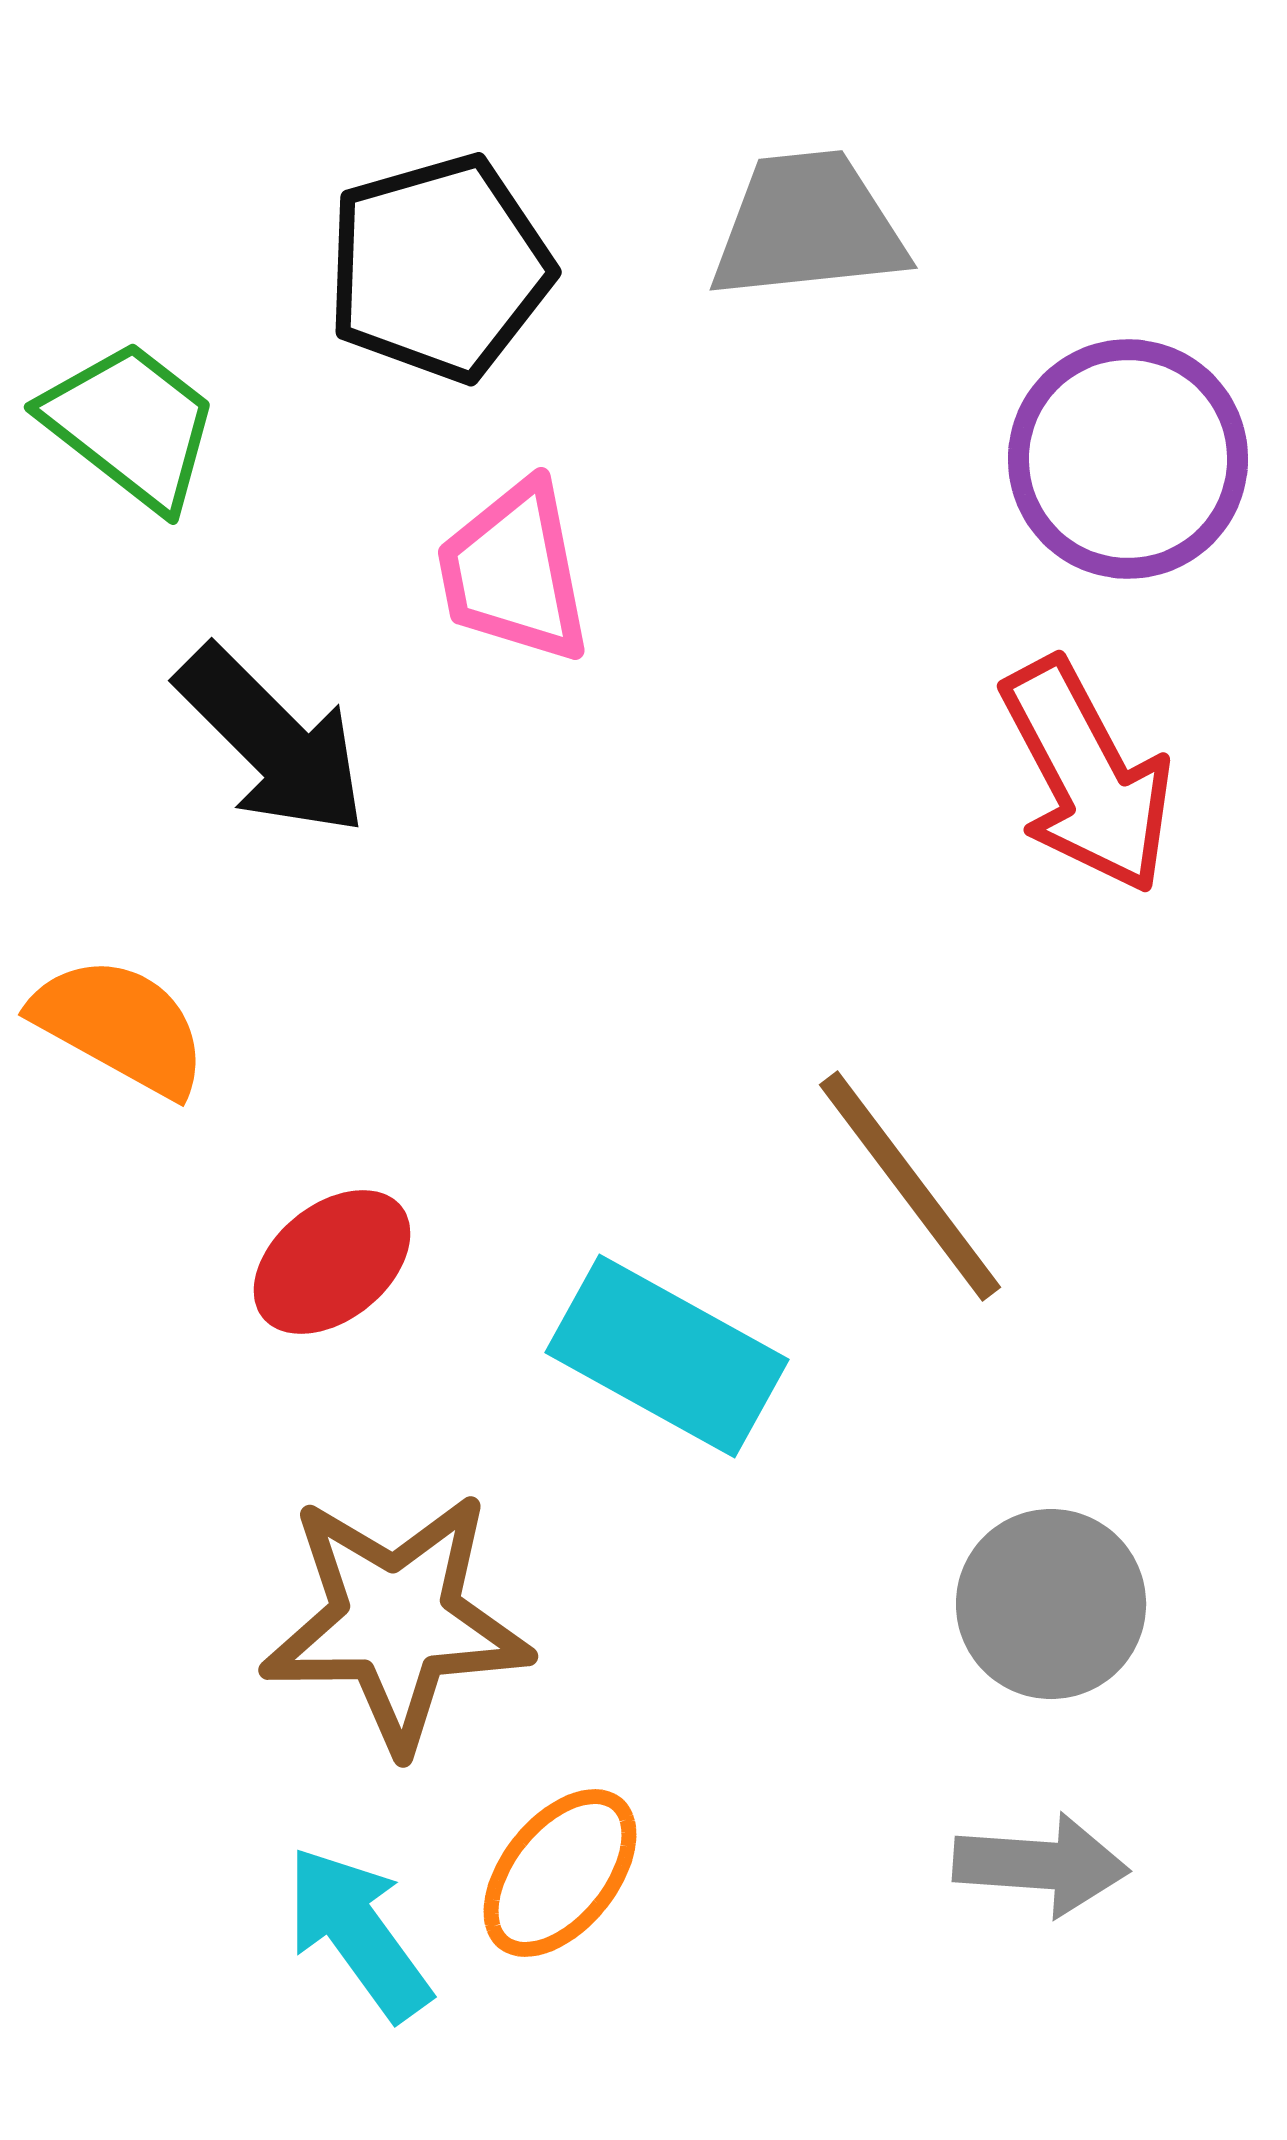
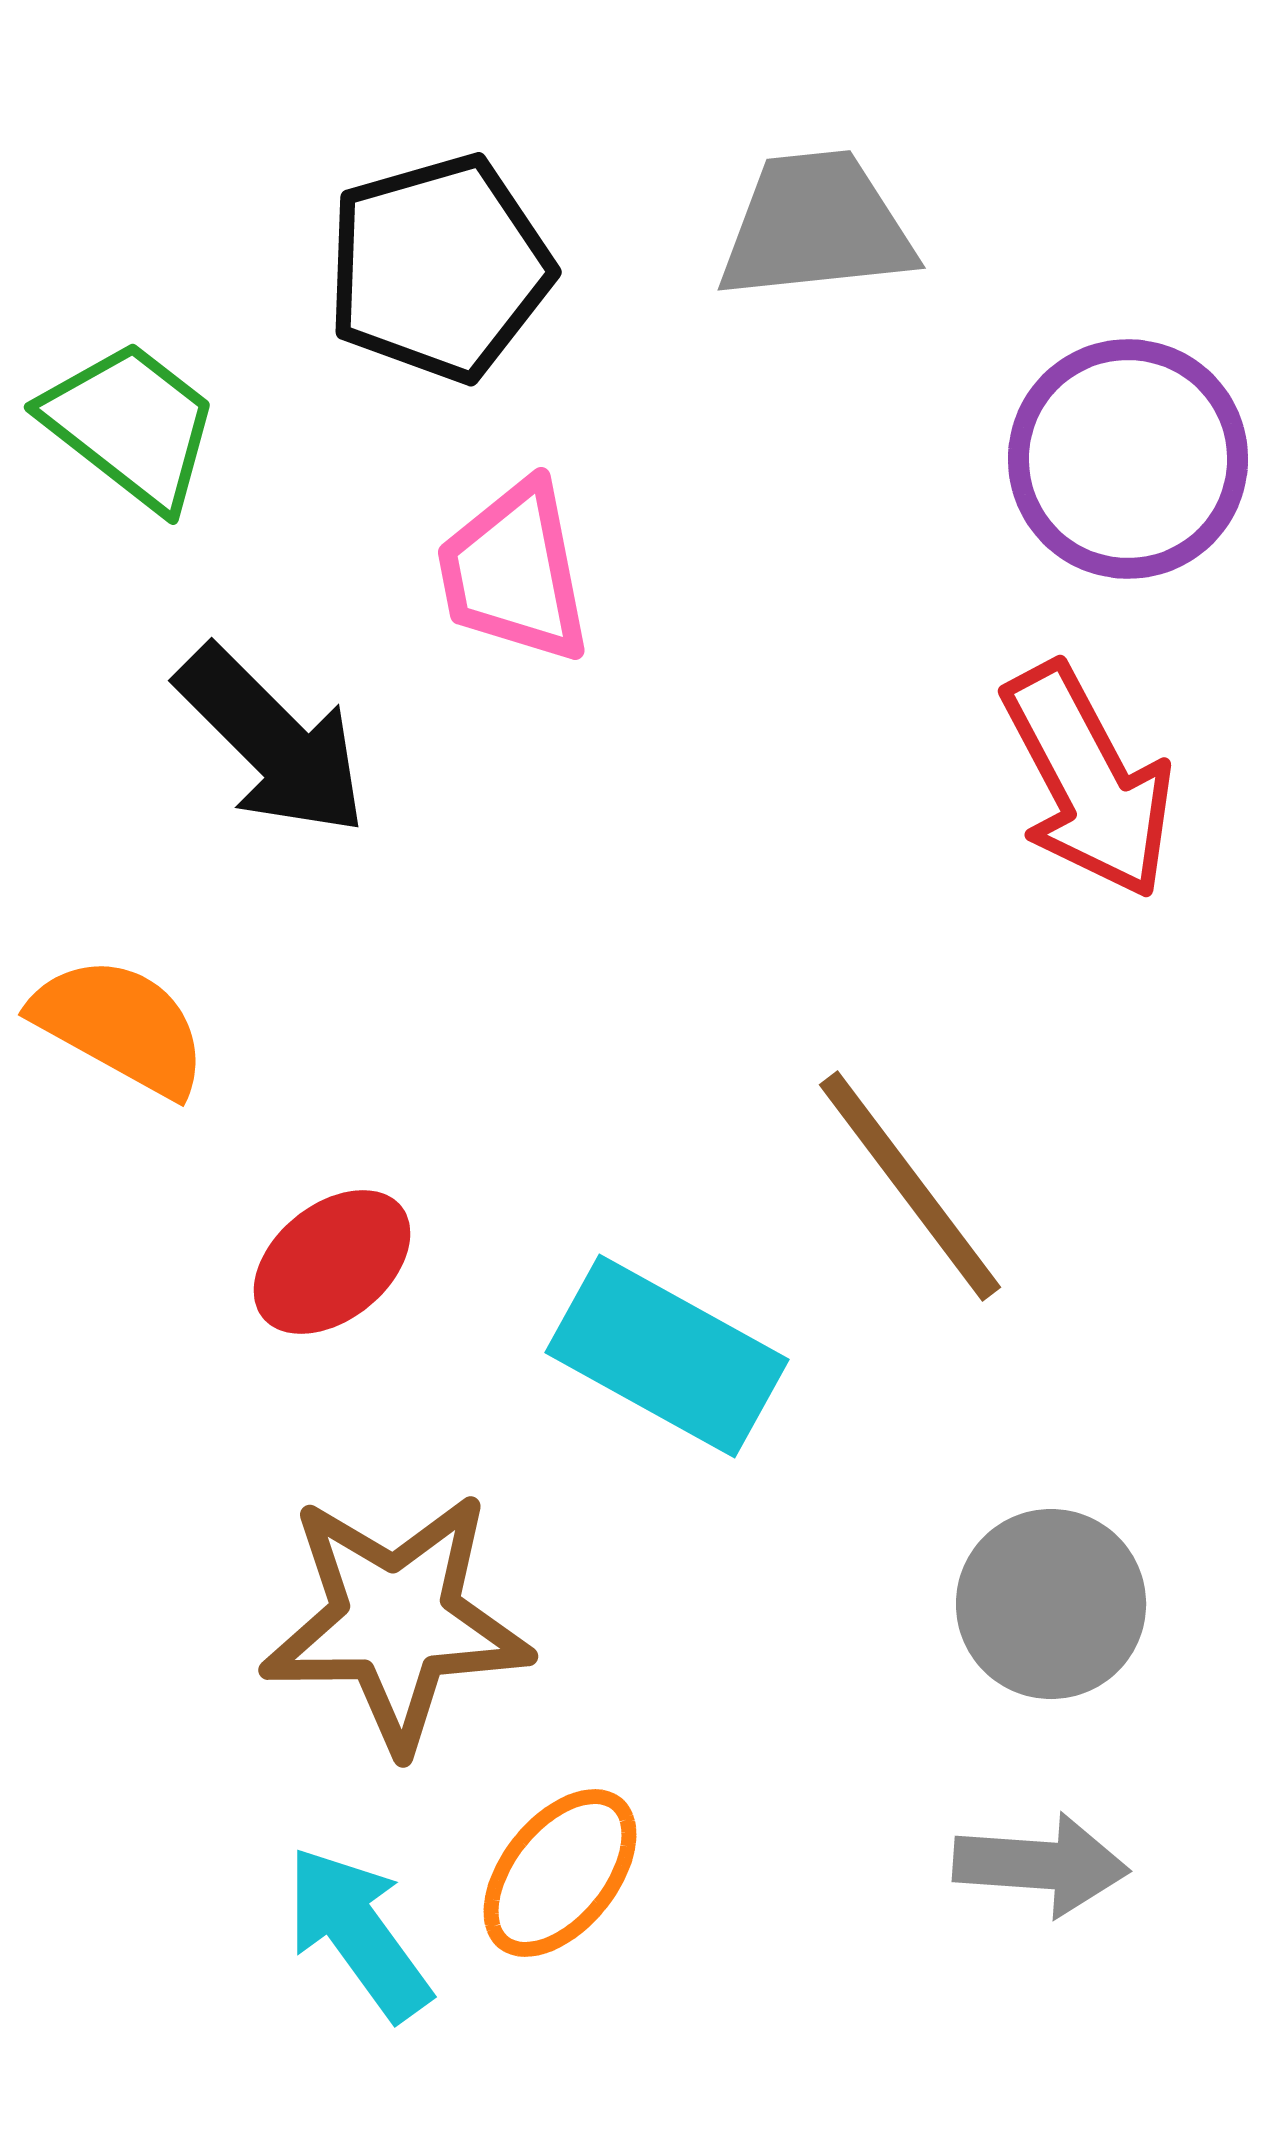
gray trapezoid: moved 8 px right
red arrow: moved 1 px right, 5 px down
